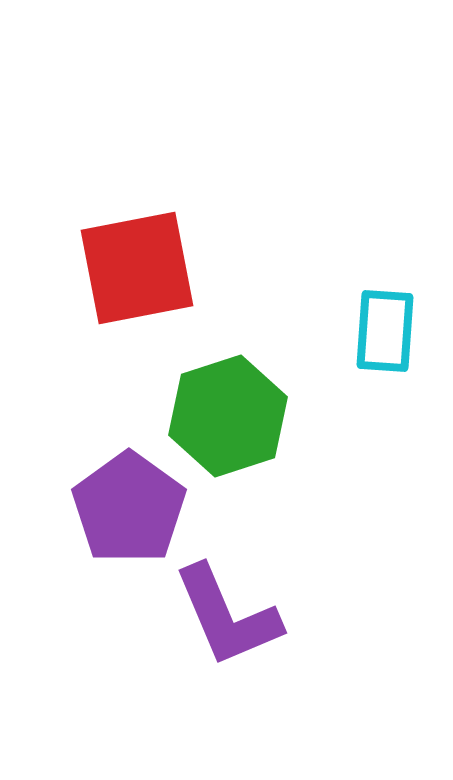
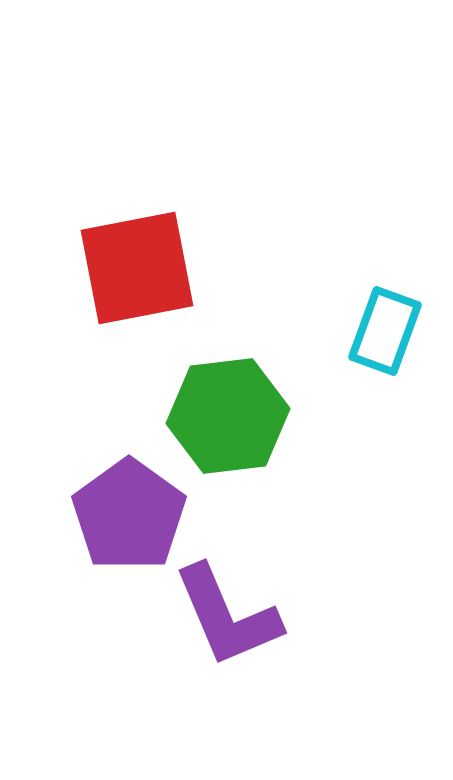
cyan rectangle: rotated 16 degrees clockwise
green hexagon: rotated 11 degrees clockwise
purple pentagon: moved 7 px down
